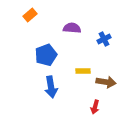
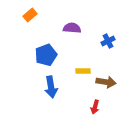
blue cross: moved 4 px right, 2 px down
